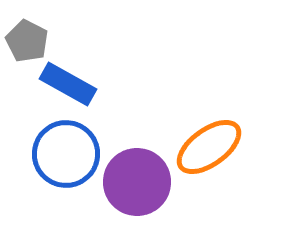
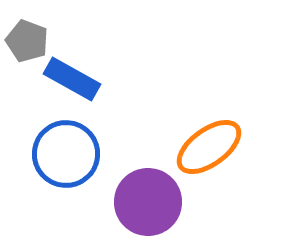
gray pentagon: rotated 6 degrees counterclockwise
blue rectangle: moved 4 px right, 5 px up
purple circle: moved 11 px right, 20 px down
